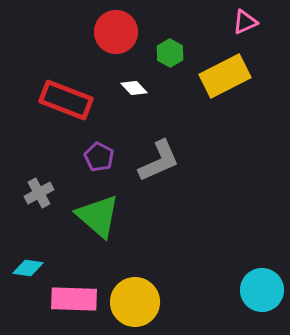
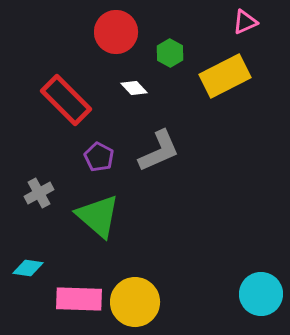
red rectangle: rotated 24 degrees clockwise
gray L-shape: moved 10 px up
cyan circle: moved 1 px left, 4 px down
pink rectangle: moved 5 px right
